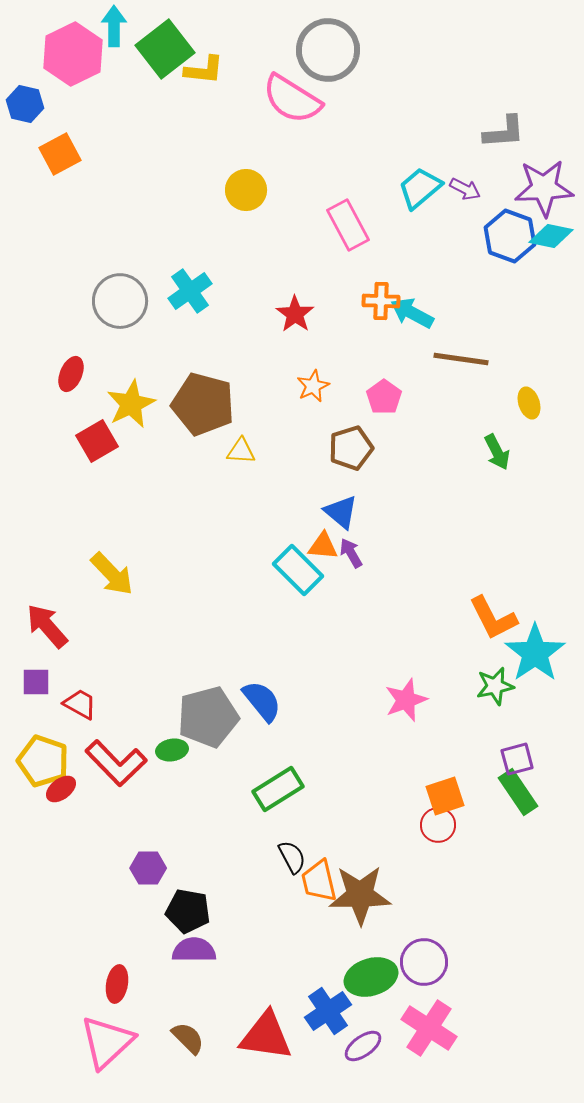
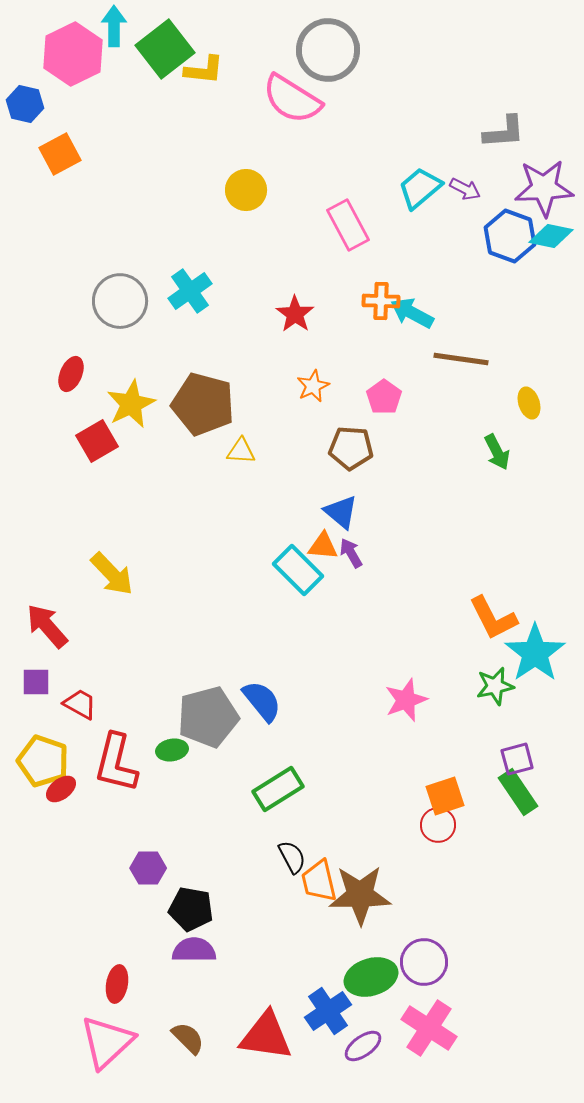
brown pentagon at (351, 448): rotated 21 degrees clockwise
red L-shape at (116, 763): rotated 58 degrees clockwise
black pentagon at (188, 911): moved 3 px right, 2 px up
